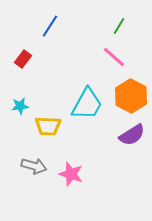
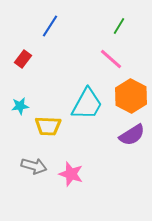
pink line: moved 3 px left, 2 px down
